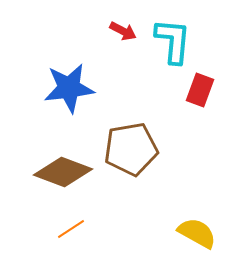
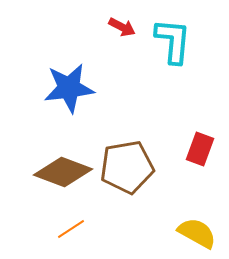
red arrow: moved 1 px left, 4 px up
red rectangle: moved 59 px down
brown pentagon: moved 4 px left, 18 px down
